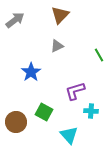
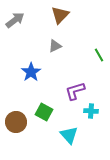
gray triangle: moved 2 px left
